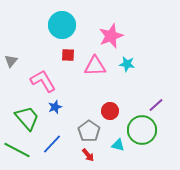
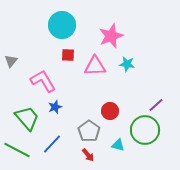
green circle: moved 3 px right
